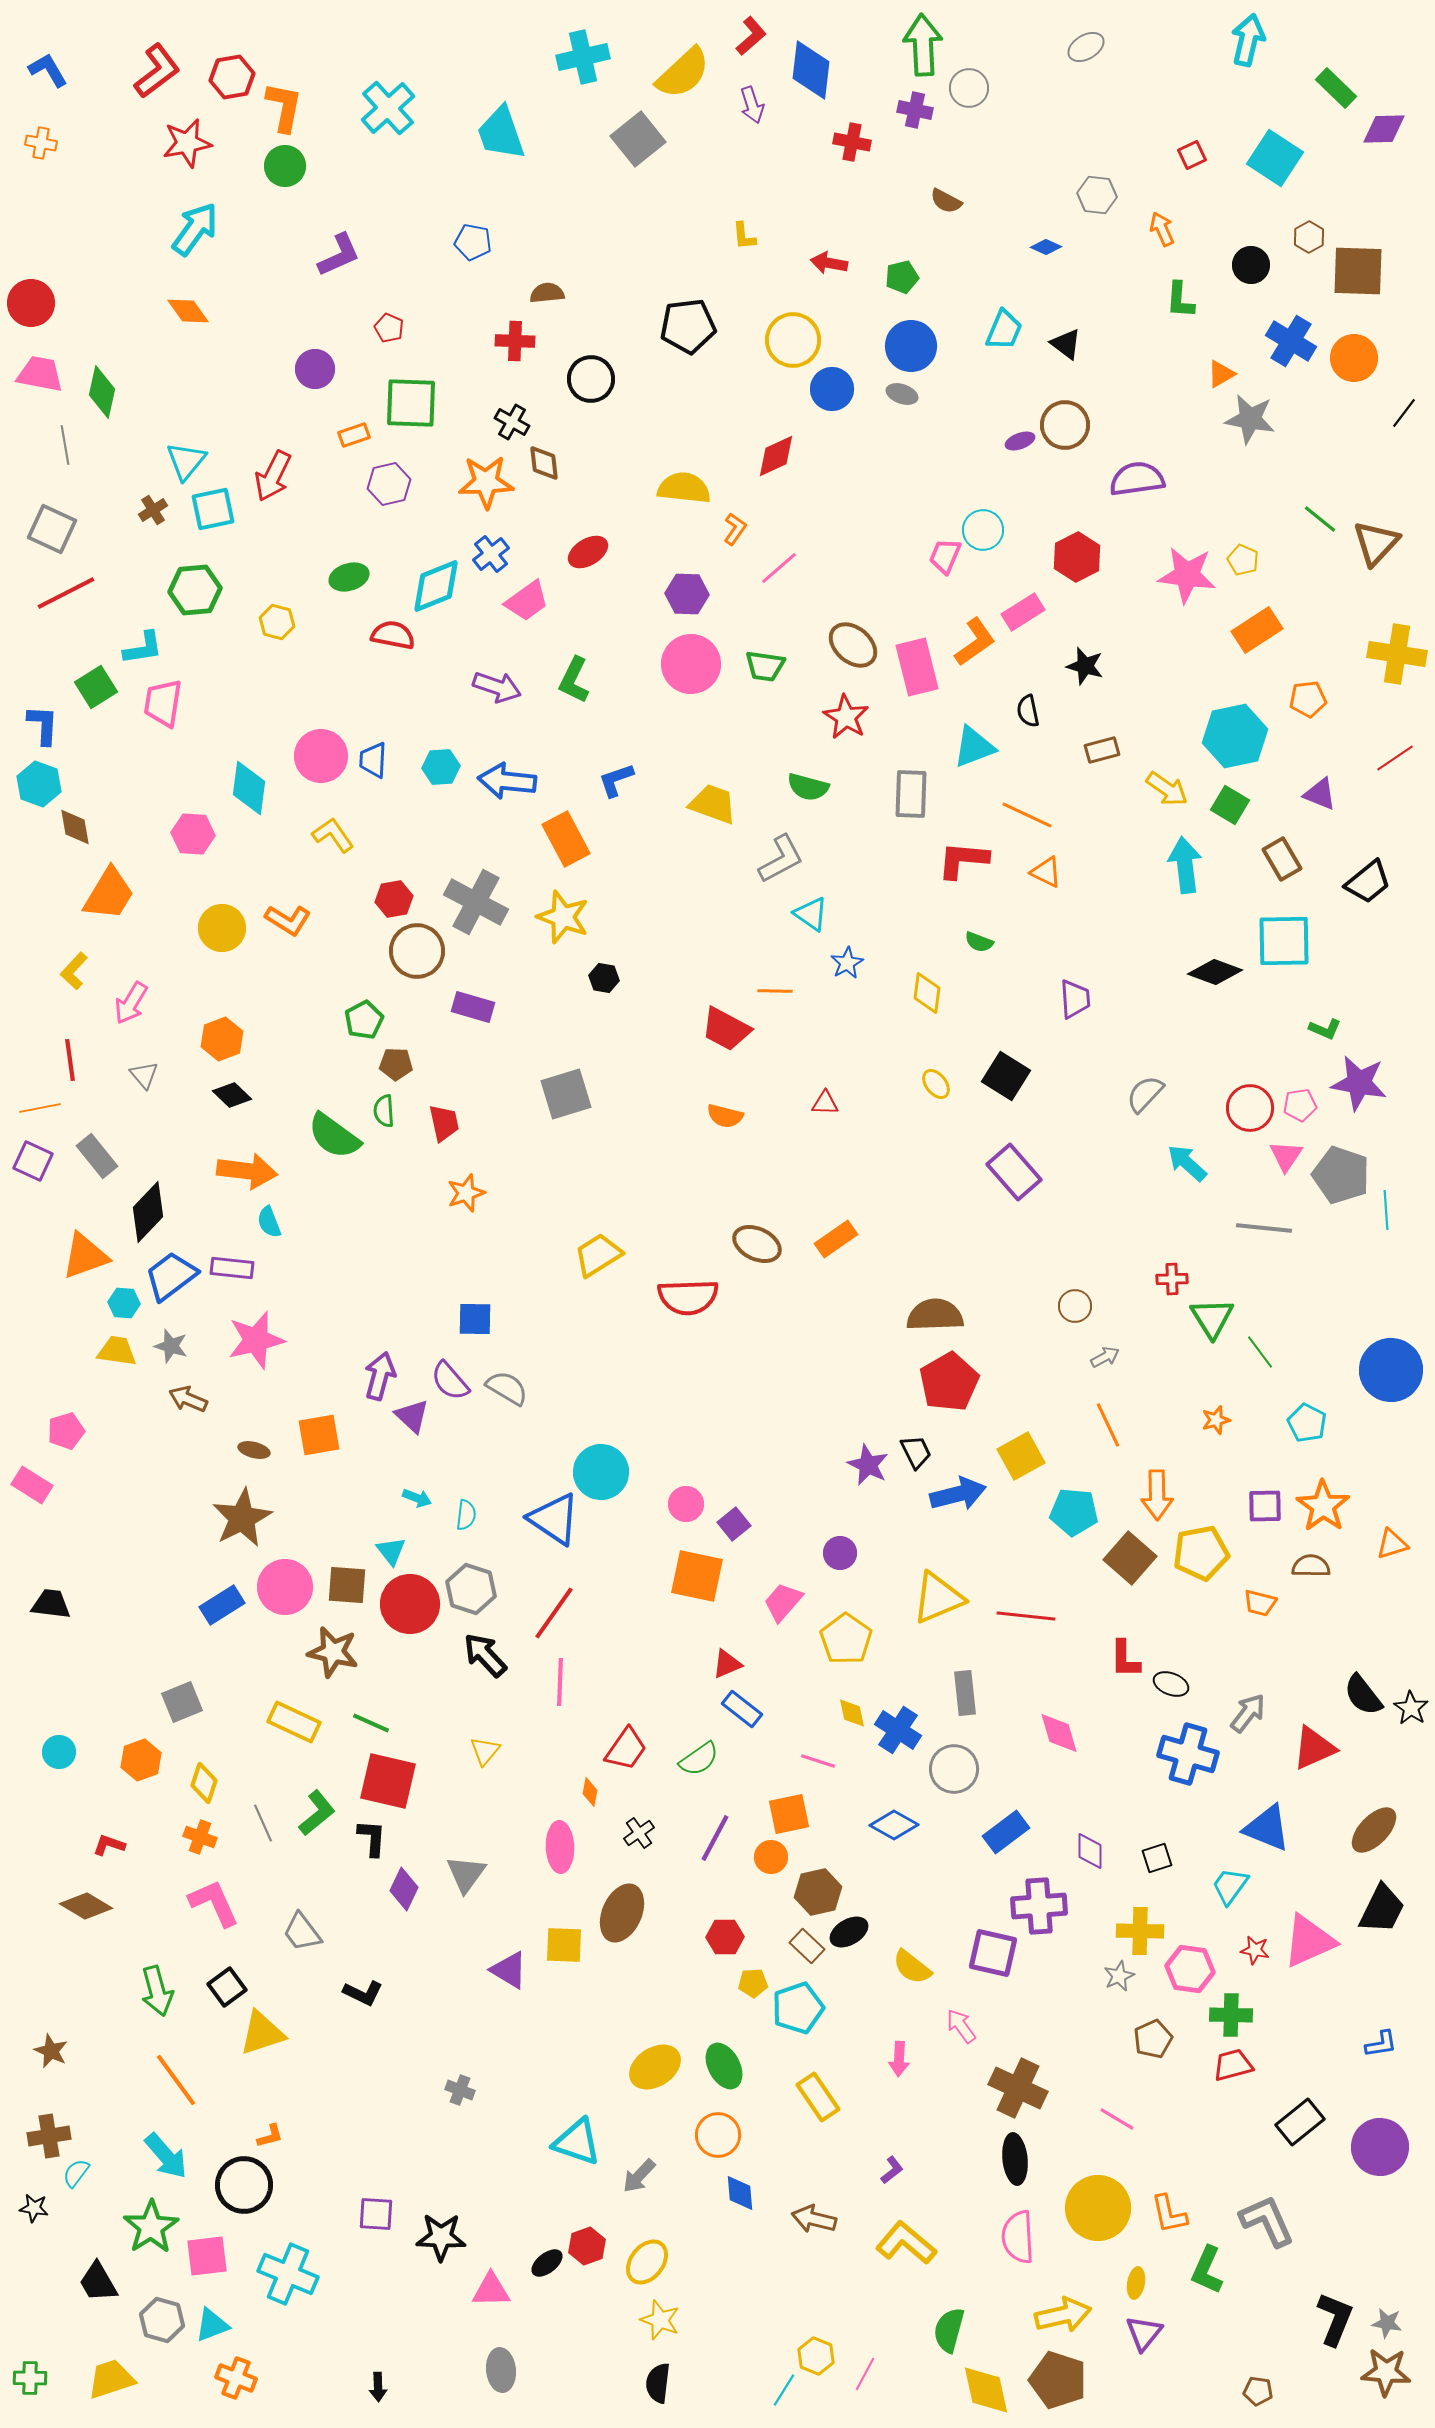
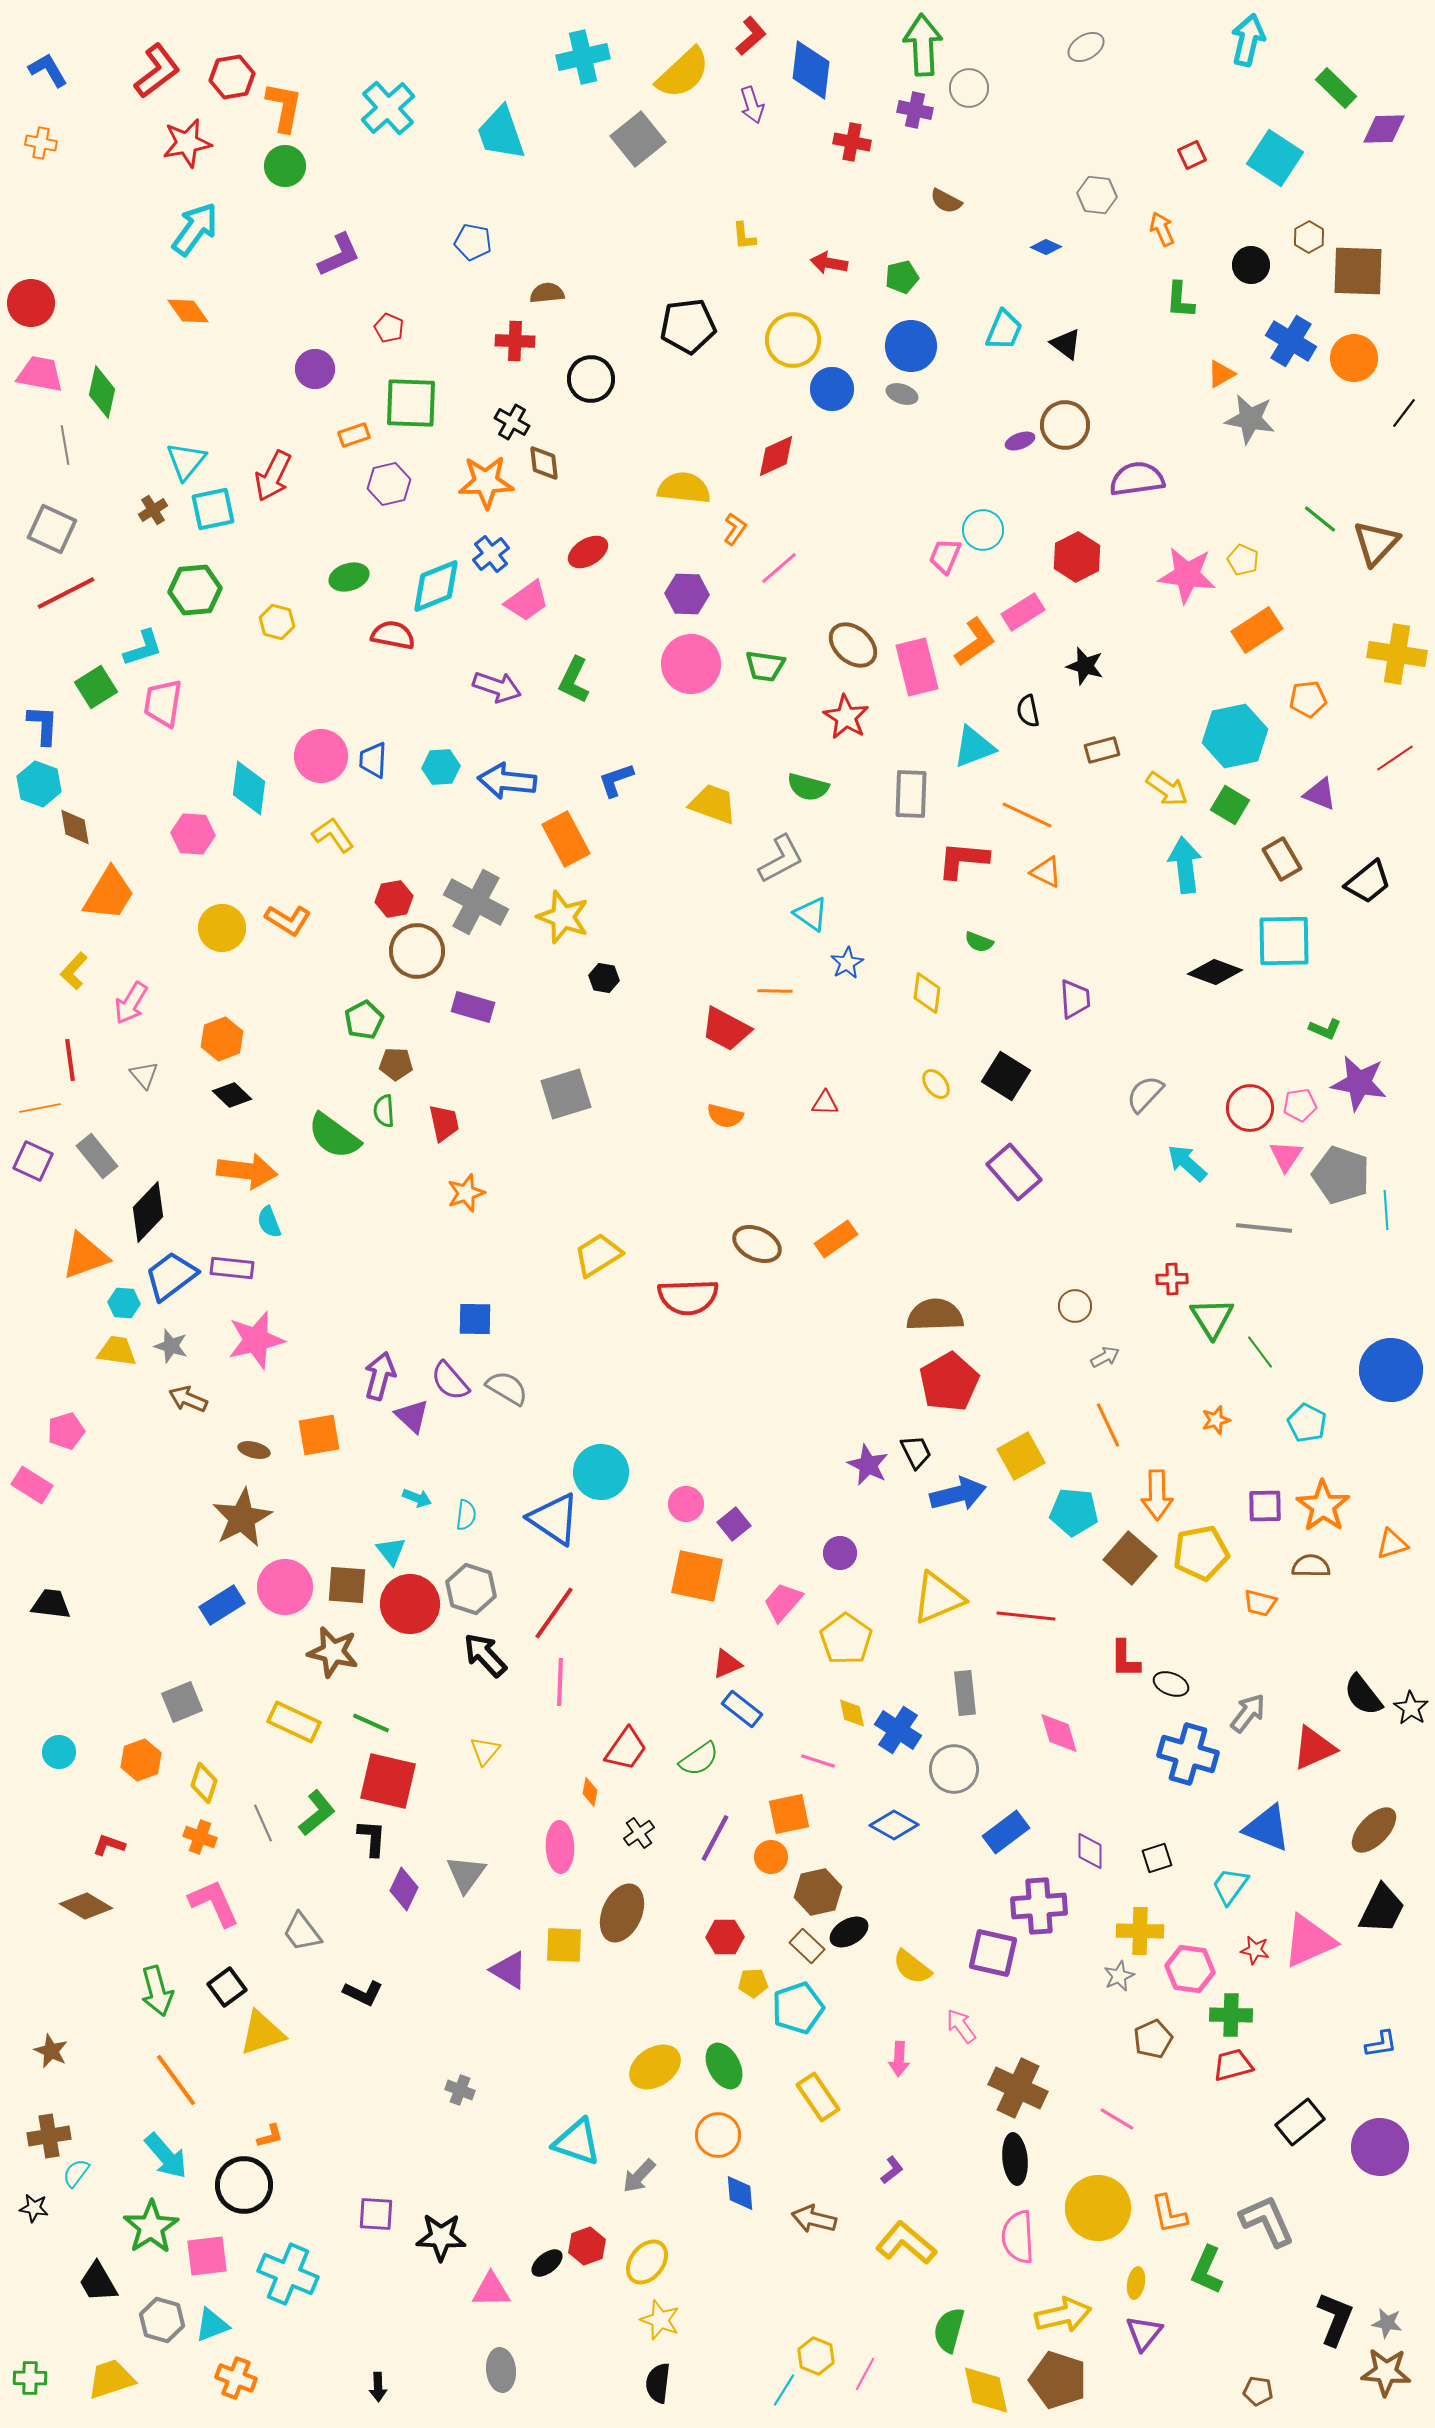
cyan L-shape at (143, 648): rotated 9 degrees counterclockwise
